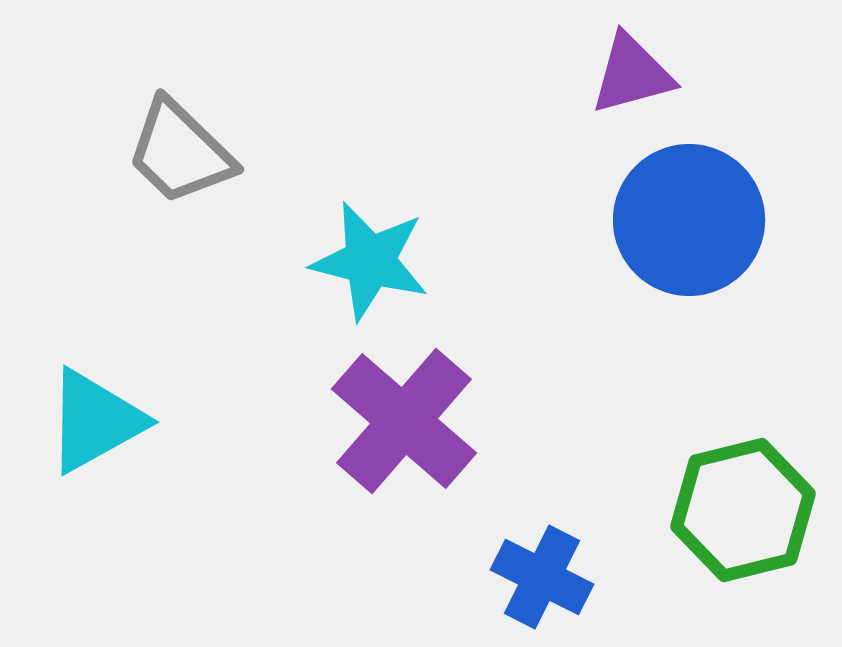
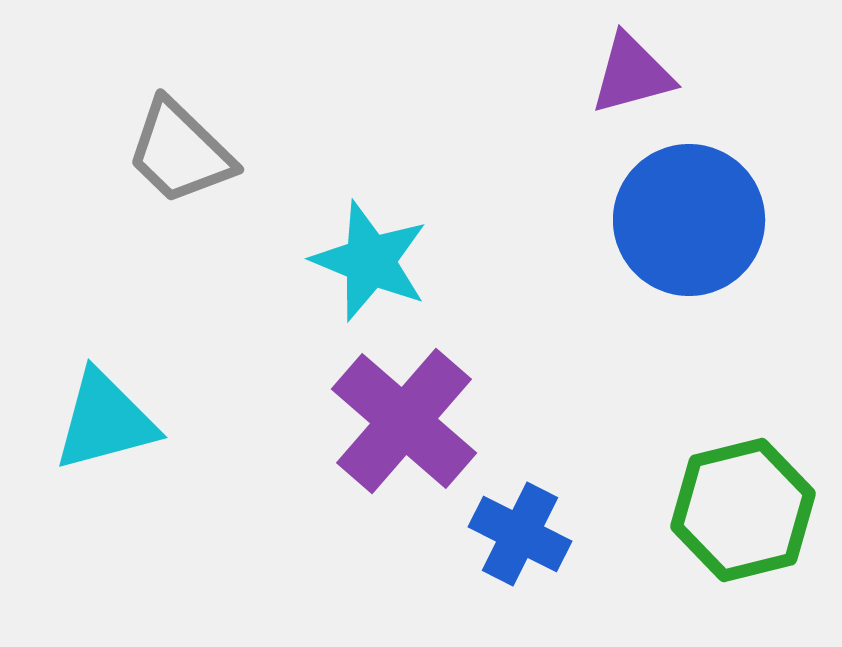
cyan star: rotated 8 degrees clockwise
cyan triangle: moved 10 px right; rotated 14 degrees clockwise
blue cross: moved 22 px left, 43 px up
